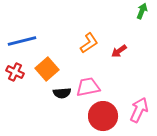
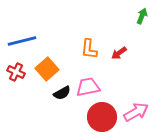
green arrow: moved 5 px down
orange L-shape: moved 6 px down; rotated 130 degrees clockwise
red arrow: moved 2 px down
red cross: moved 1 px right
black semicircle: rotated 24 degrees counterclockwise
pink arrow: moved 3 px left, 2 px down; rotated 35 degrees clockwise
red circle: moved 1 px left, 1 px down
